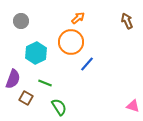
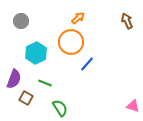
purple semicircle: moved 1 px right
green semicircle: moved 1 px right, 1 px down
